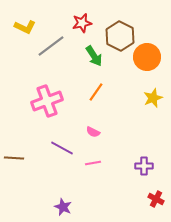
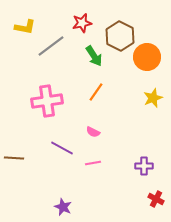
yellow L-shape: rotated 15 degrees counterclockwise
pink cross: rotated 12 degrees clockwise
